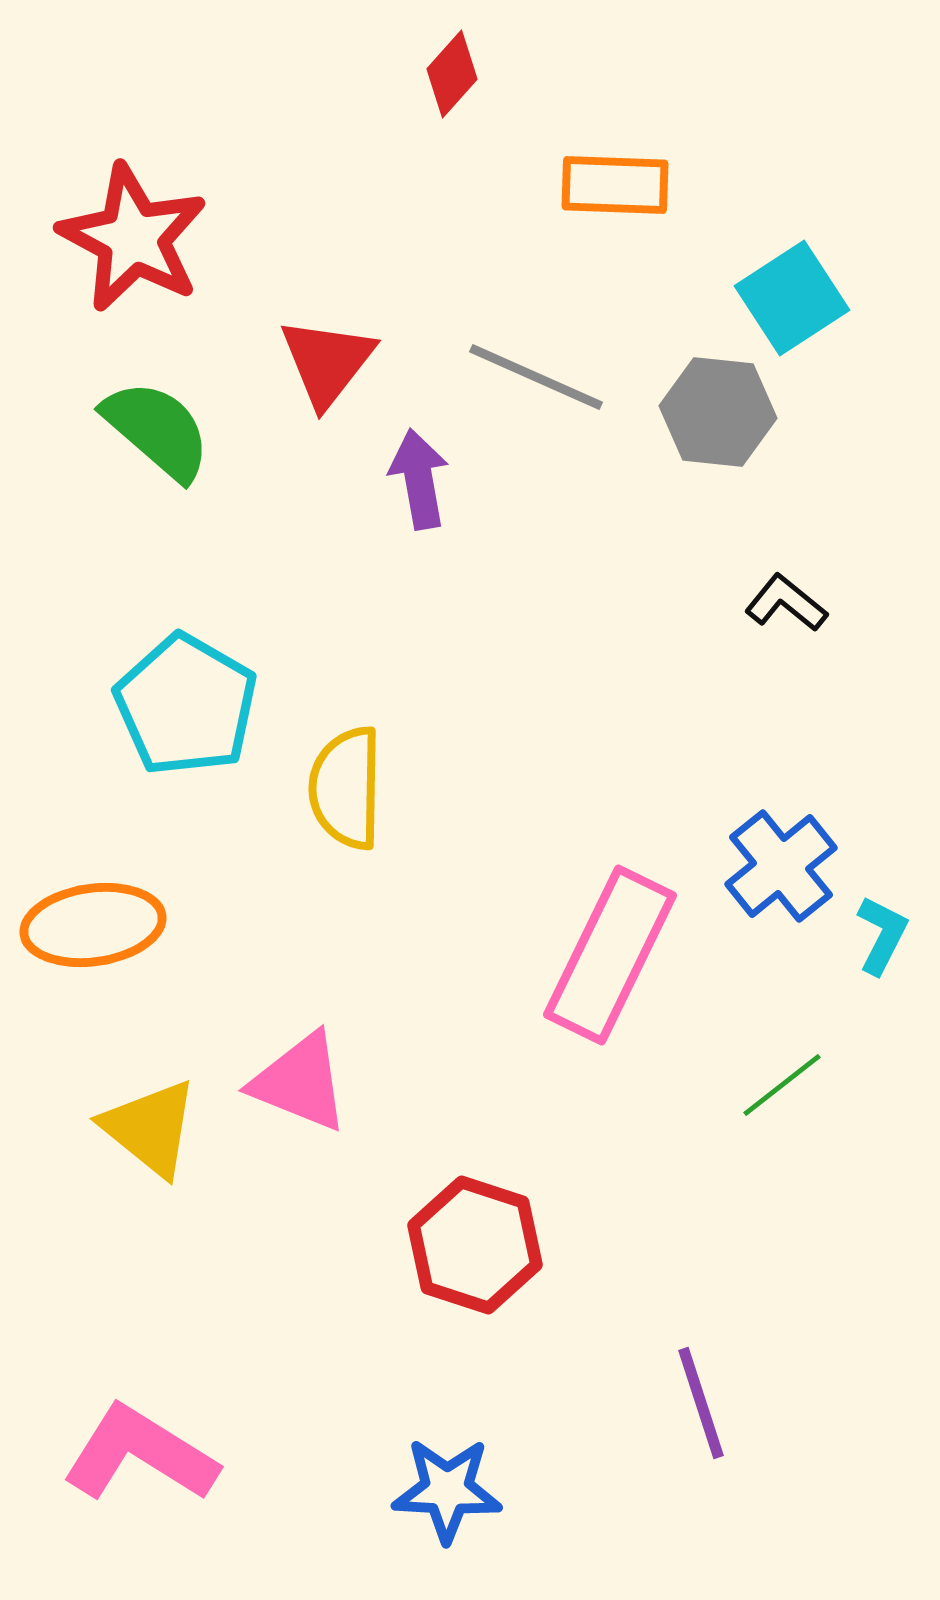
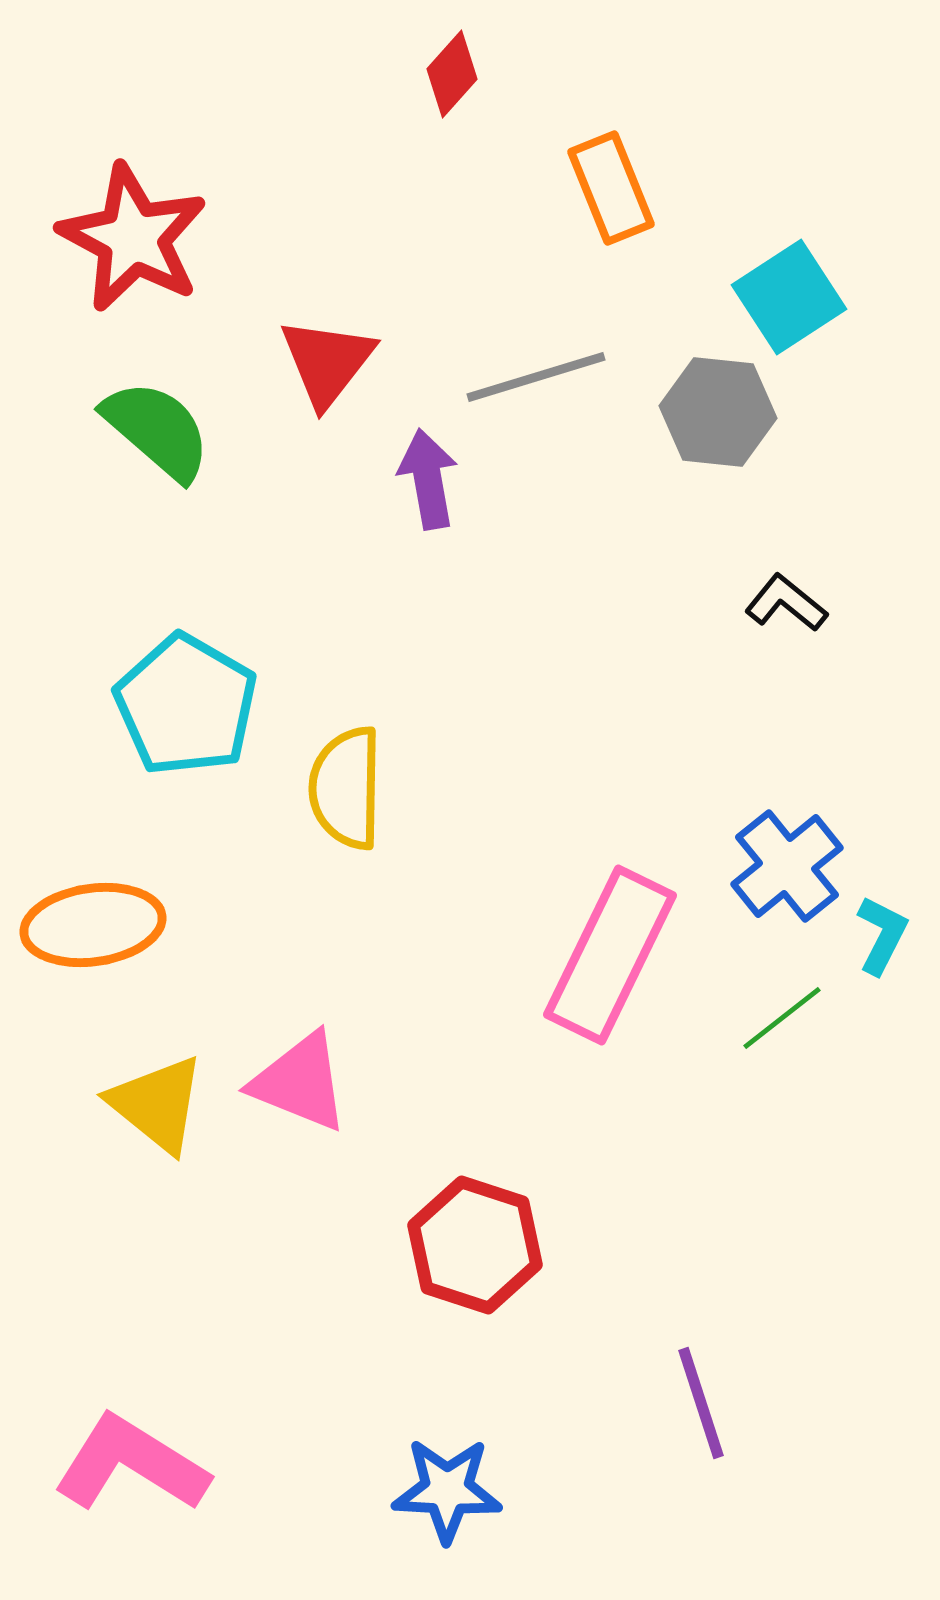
orange rectangle: moved 4 px left, 3 px down; rotated 66 degrees clockwise
cyan square: moved 3 px left, 1 px up
gray line: rotated 41 degrees counterclockwise
purple arrow: moved 9 px right
blue cross: moved 6 px right
green line: moved 67 px up
yellow triangle: moved 7 px right, 24 px up
pink L-shape: moved 9 px left, 10 px down
